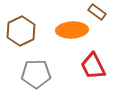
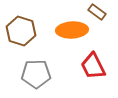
brown hexagon: rotated 16 degrees counterclockwise
